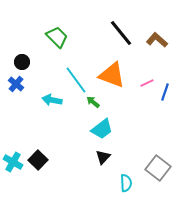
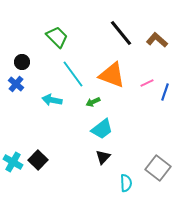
cyan line: moved 3 px left, 6 px up
green arrow: rotated 64 degrees counterclockwise
